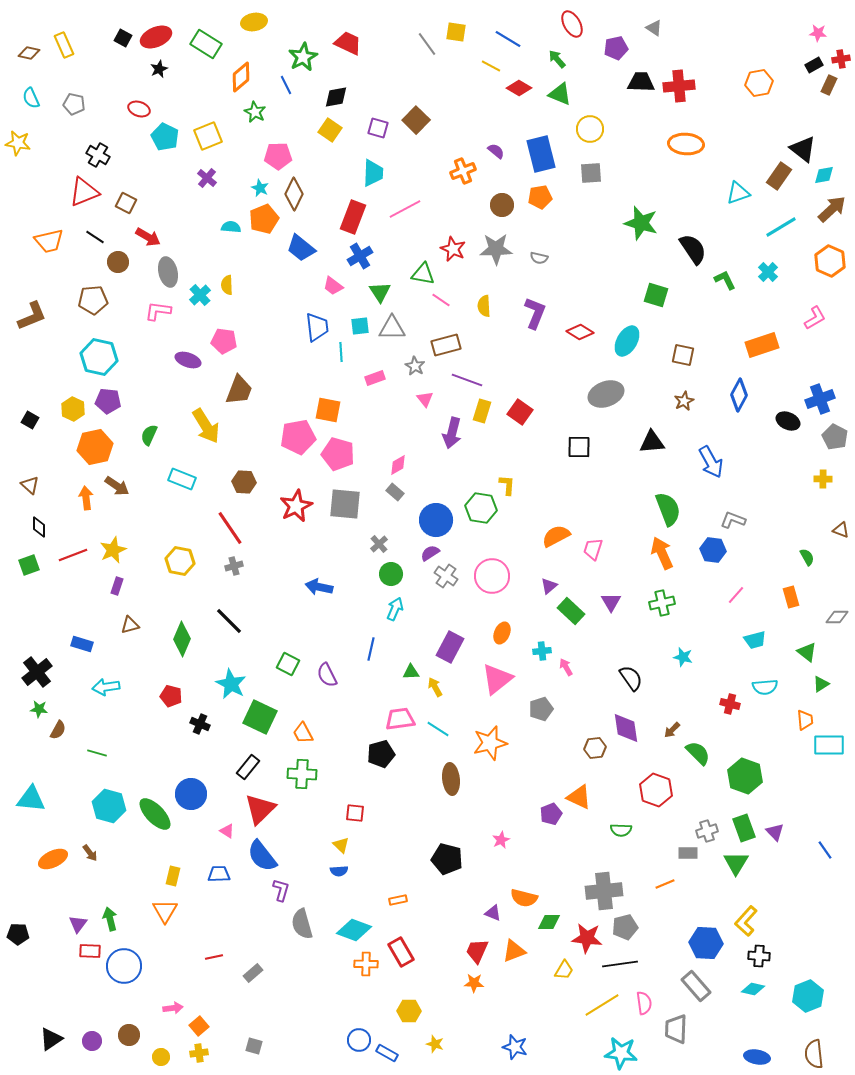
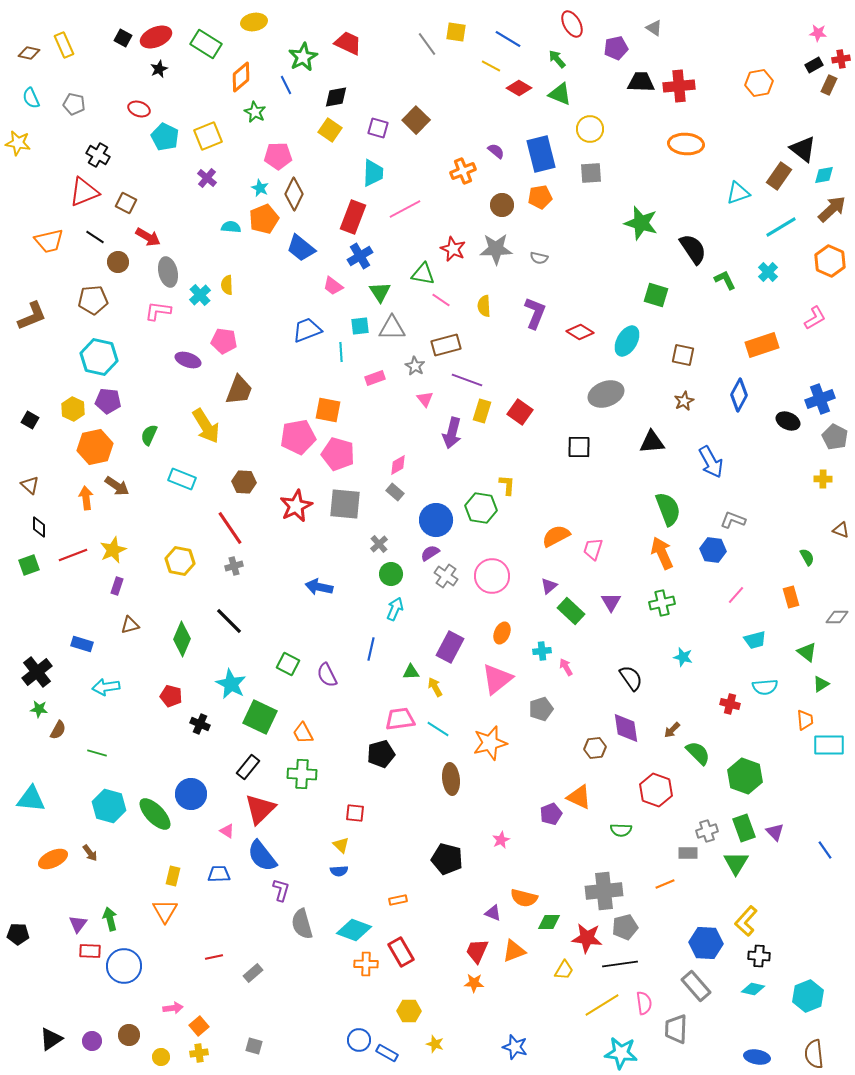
blue trapezoid at (317, 327): moved 10 px left, 3 px down; rotated 104 degrees counterclockwise
